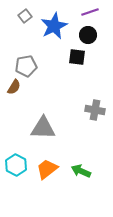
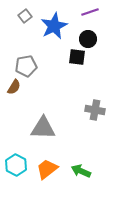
black circle: moved 4 px down
